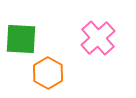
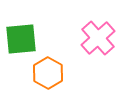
green square: rotated 8 degrees counterclockwise
